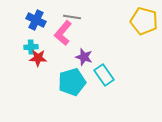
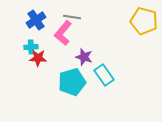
blue cross: rotated 30 degrees clockwise
